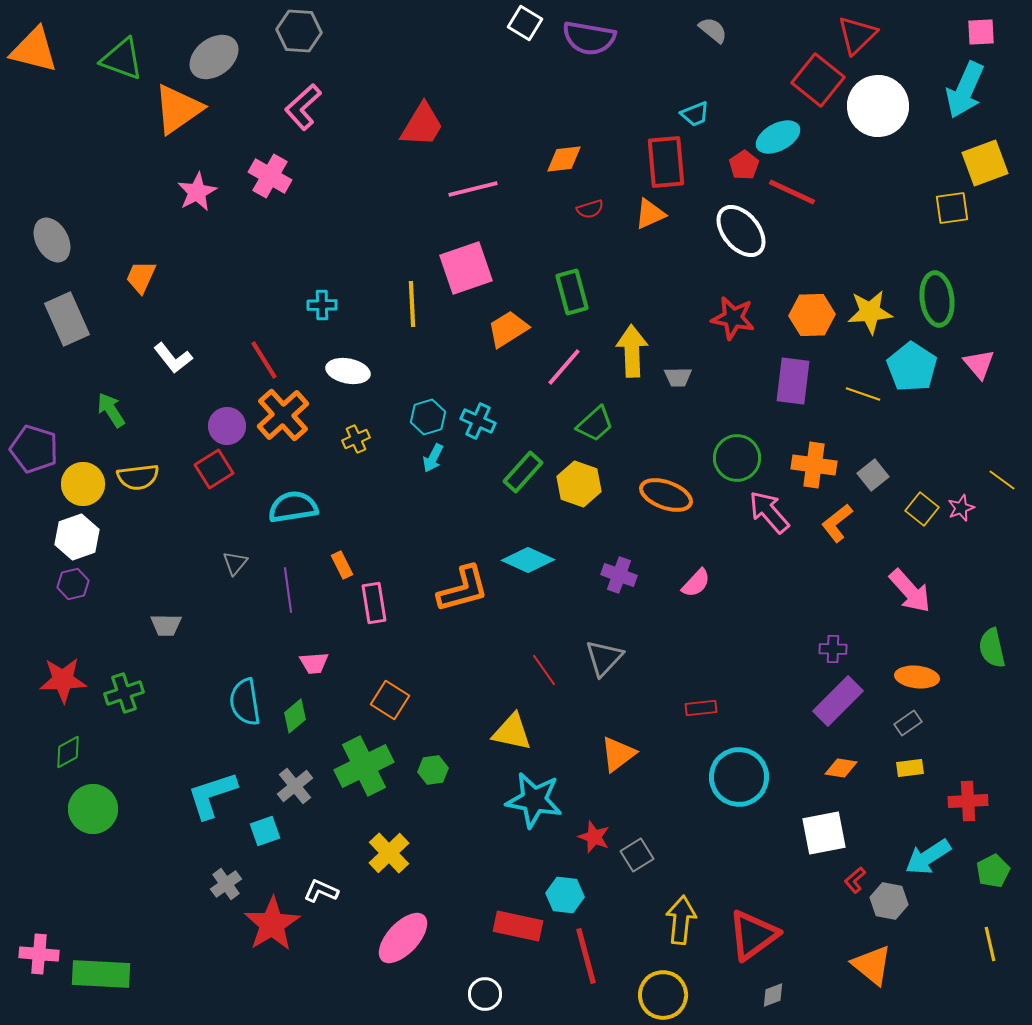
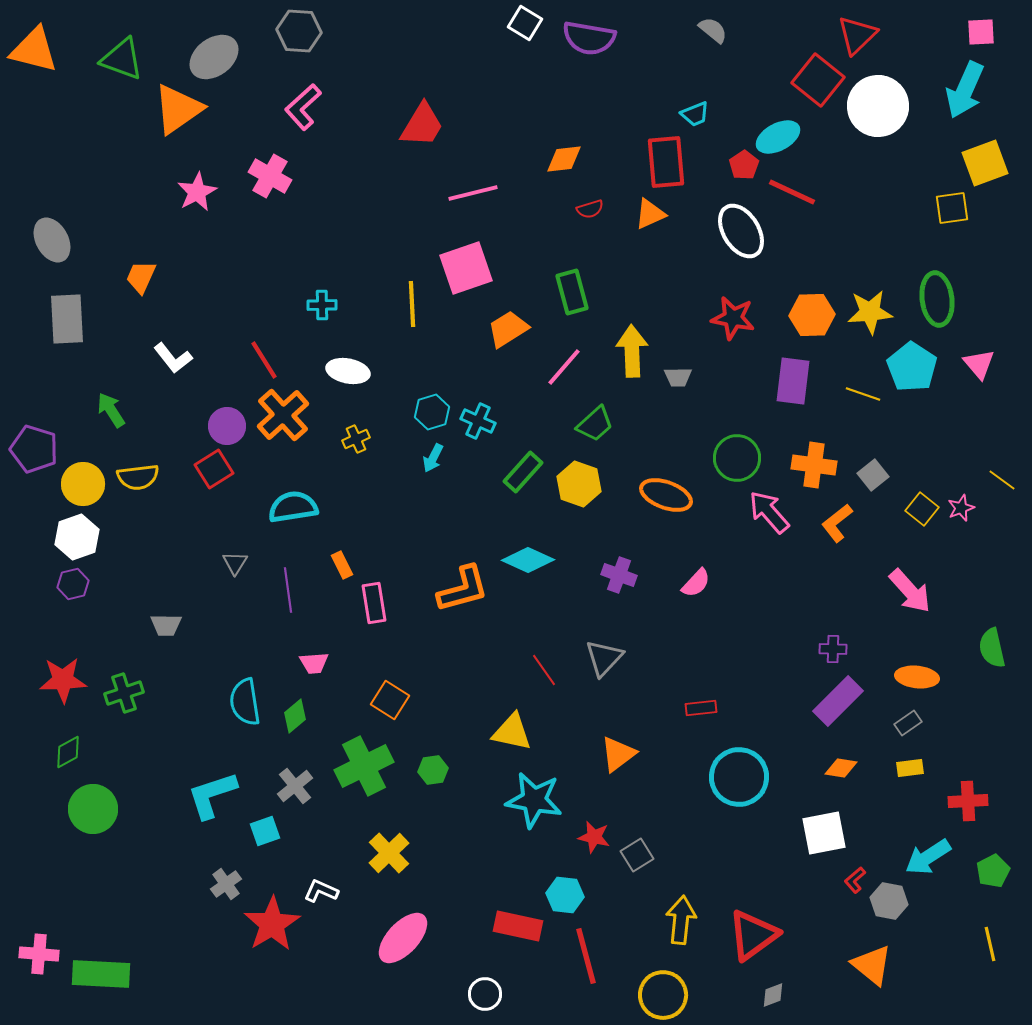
pink line at (473, 189): moved 4 px down
white ellipse at (741, 231): rotated 8 degrees clockwise
gray rectangle at (67, 319): rotated 21 degrees clockwise
cyan hexagon at (428, 417): moved 4 px right, 5 px up
gray triangle at (235, 563): rotated 8 degrees counterclockwise
red star at (594, 837): rotated 8 degrees counterclockwise
